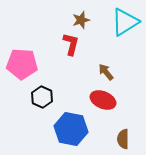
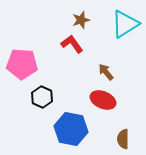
cyan triangle: moved 2 px down
red L-shape: moved 1 px right; rotated 50 degrees counterclockwise
